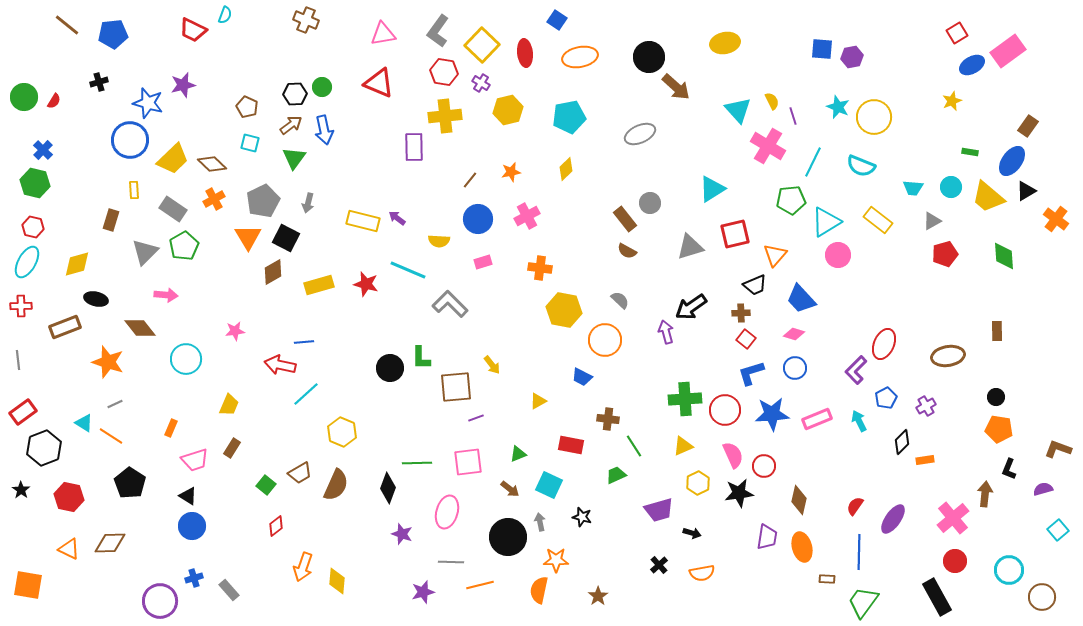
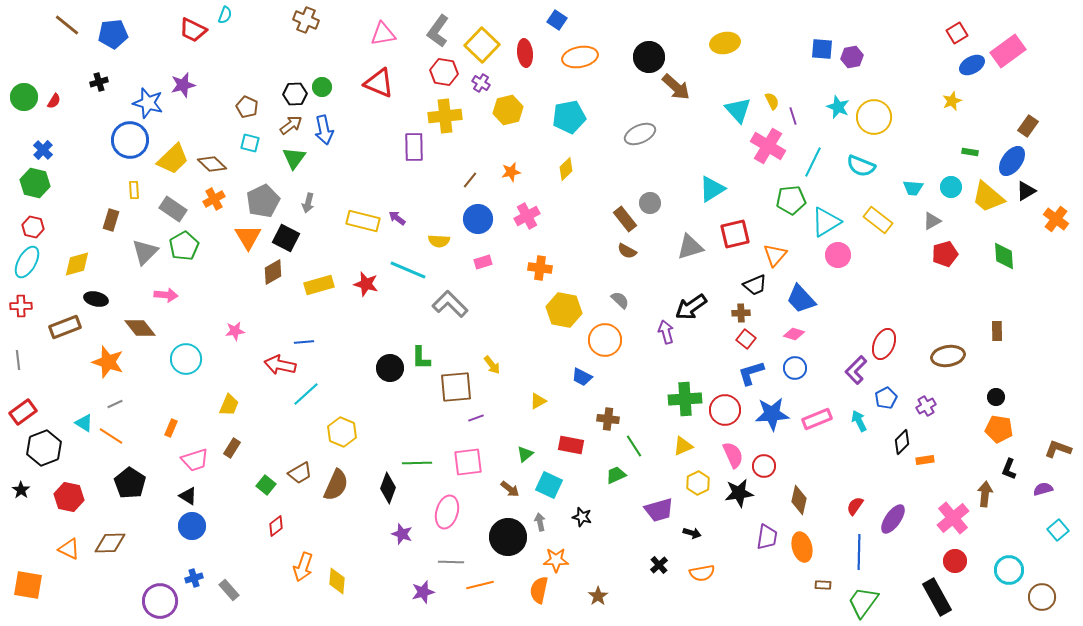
green triangle at (518, 454): moved 7 px right; rotated 18 degrees counterclockwise
brown rectangle at (827, 579): moved 4 px left, 6 px down
